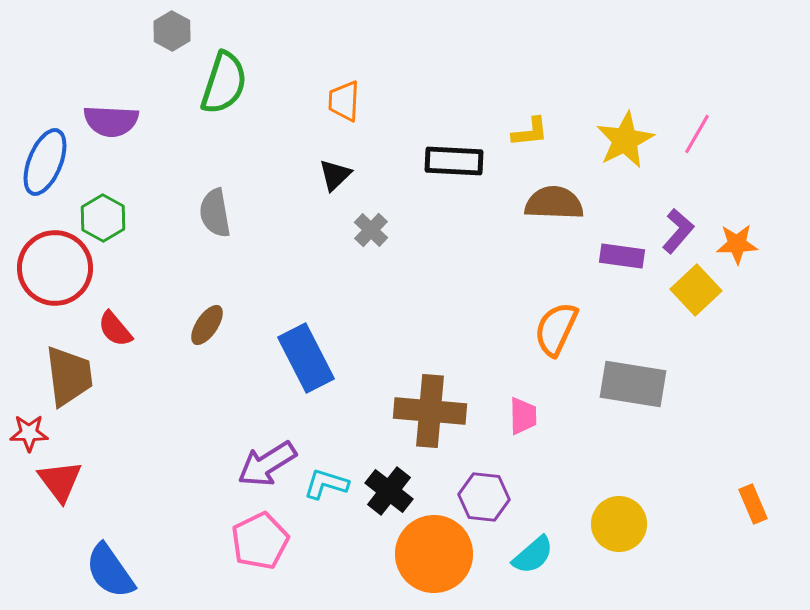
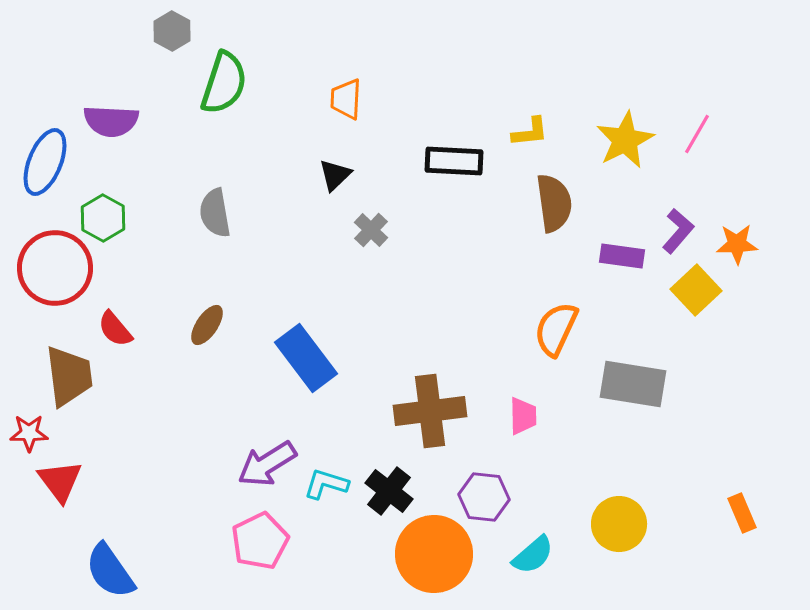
orange trapezoid: moved 2 px right, 2 px up
brown semicircle: rotated 80 degrees clockwise
blue rectangle: rotated 10 degrees counterclockwise
brown cross: rotated 12 degrees counterclockwise
orange rectangle: moved 11 px left, 9 px down
